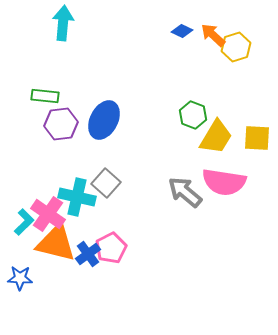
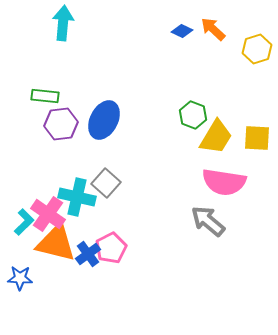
orange arrow: moved 6 px up
yellow hexagon: moved 21 px right, 2 px down
gray arrow: moved 23 px right, 29 px down
